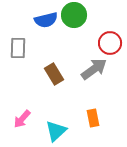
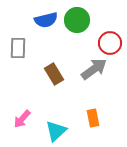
green circle: moved 3 px right, 5 px down
